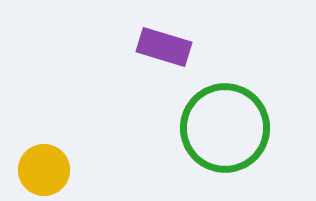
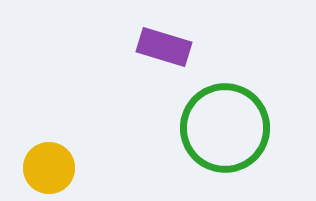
yellow circle: moved 5 px right, 2 px up
